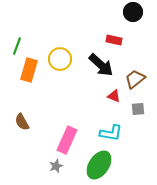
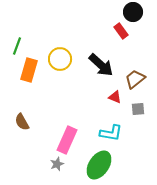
red rectangle: moved 7 px right, 9 px up; rotated 42 degrees clockwise
red triangle: moved 1 px right, 1 px down
gray star: moved 1 px right, 2 px up
